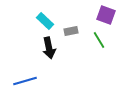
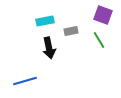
purple square: moved 3 px left
cyan rectangle: rotated 54 degrees counterclockwise
